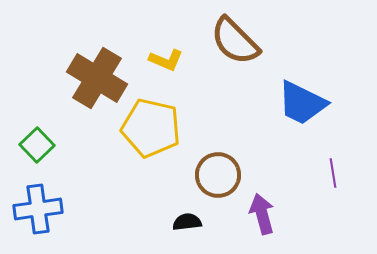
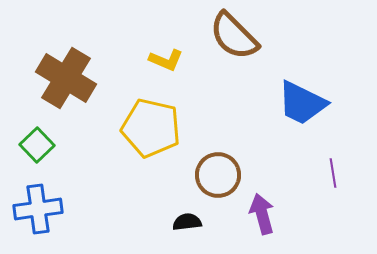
brown semicircle: moved 1 px left, 5 px up
brown cross: moved 31 px left
